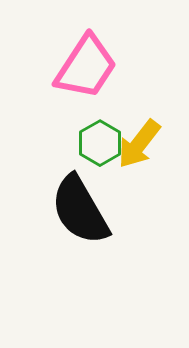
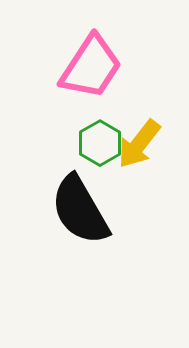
pink trapezoid: moved 5 px right
